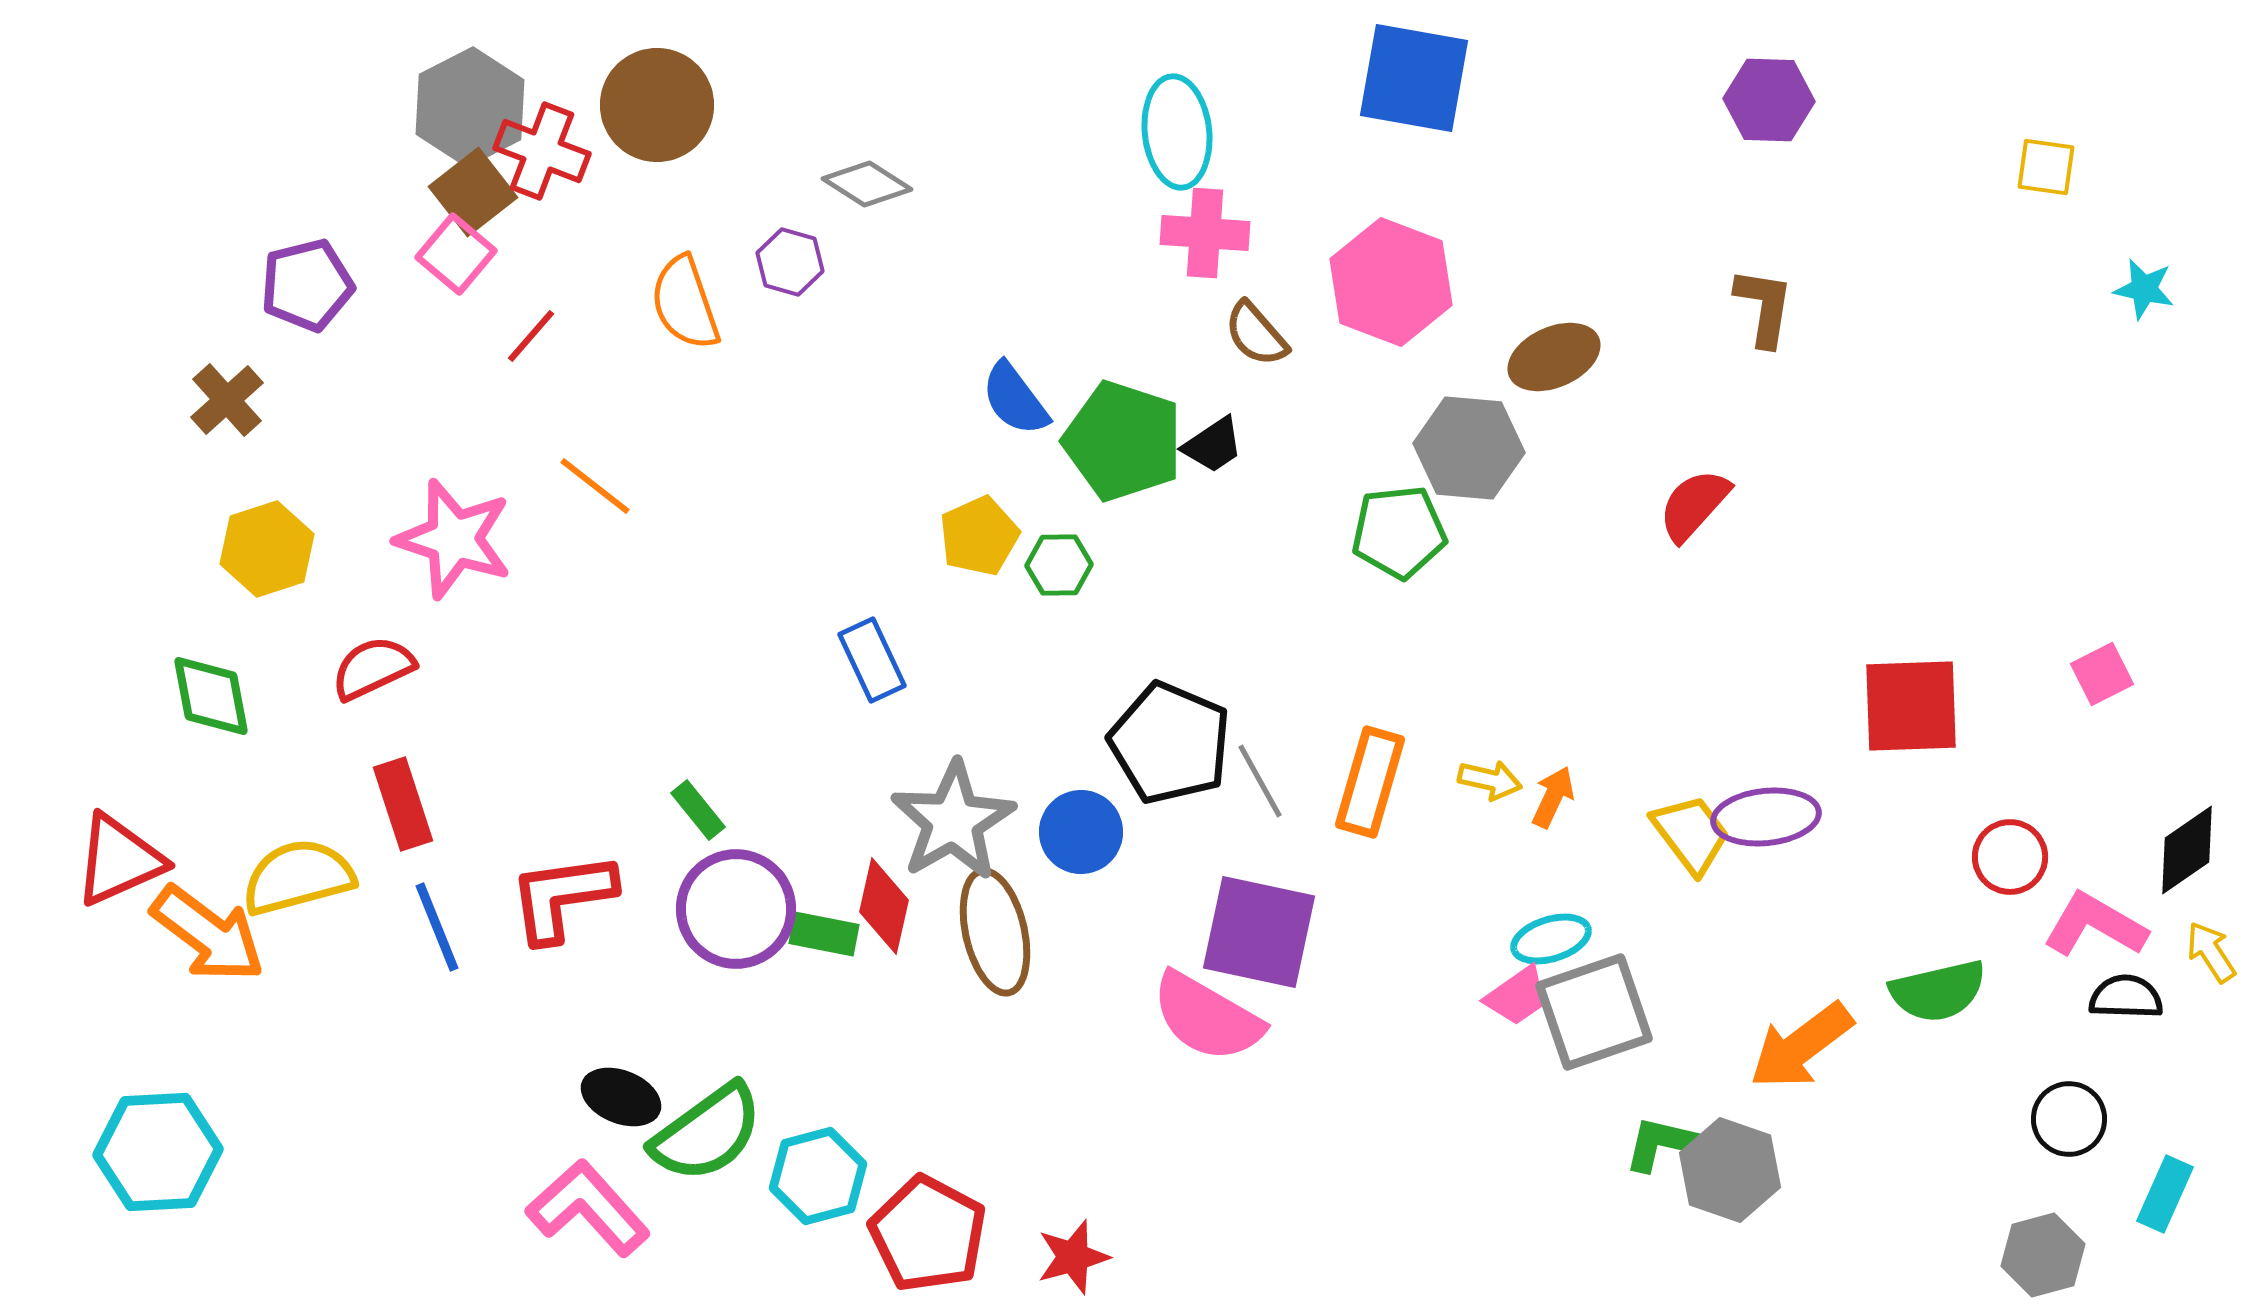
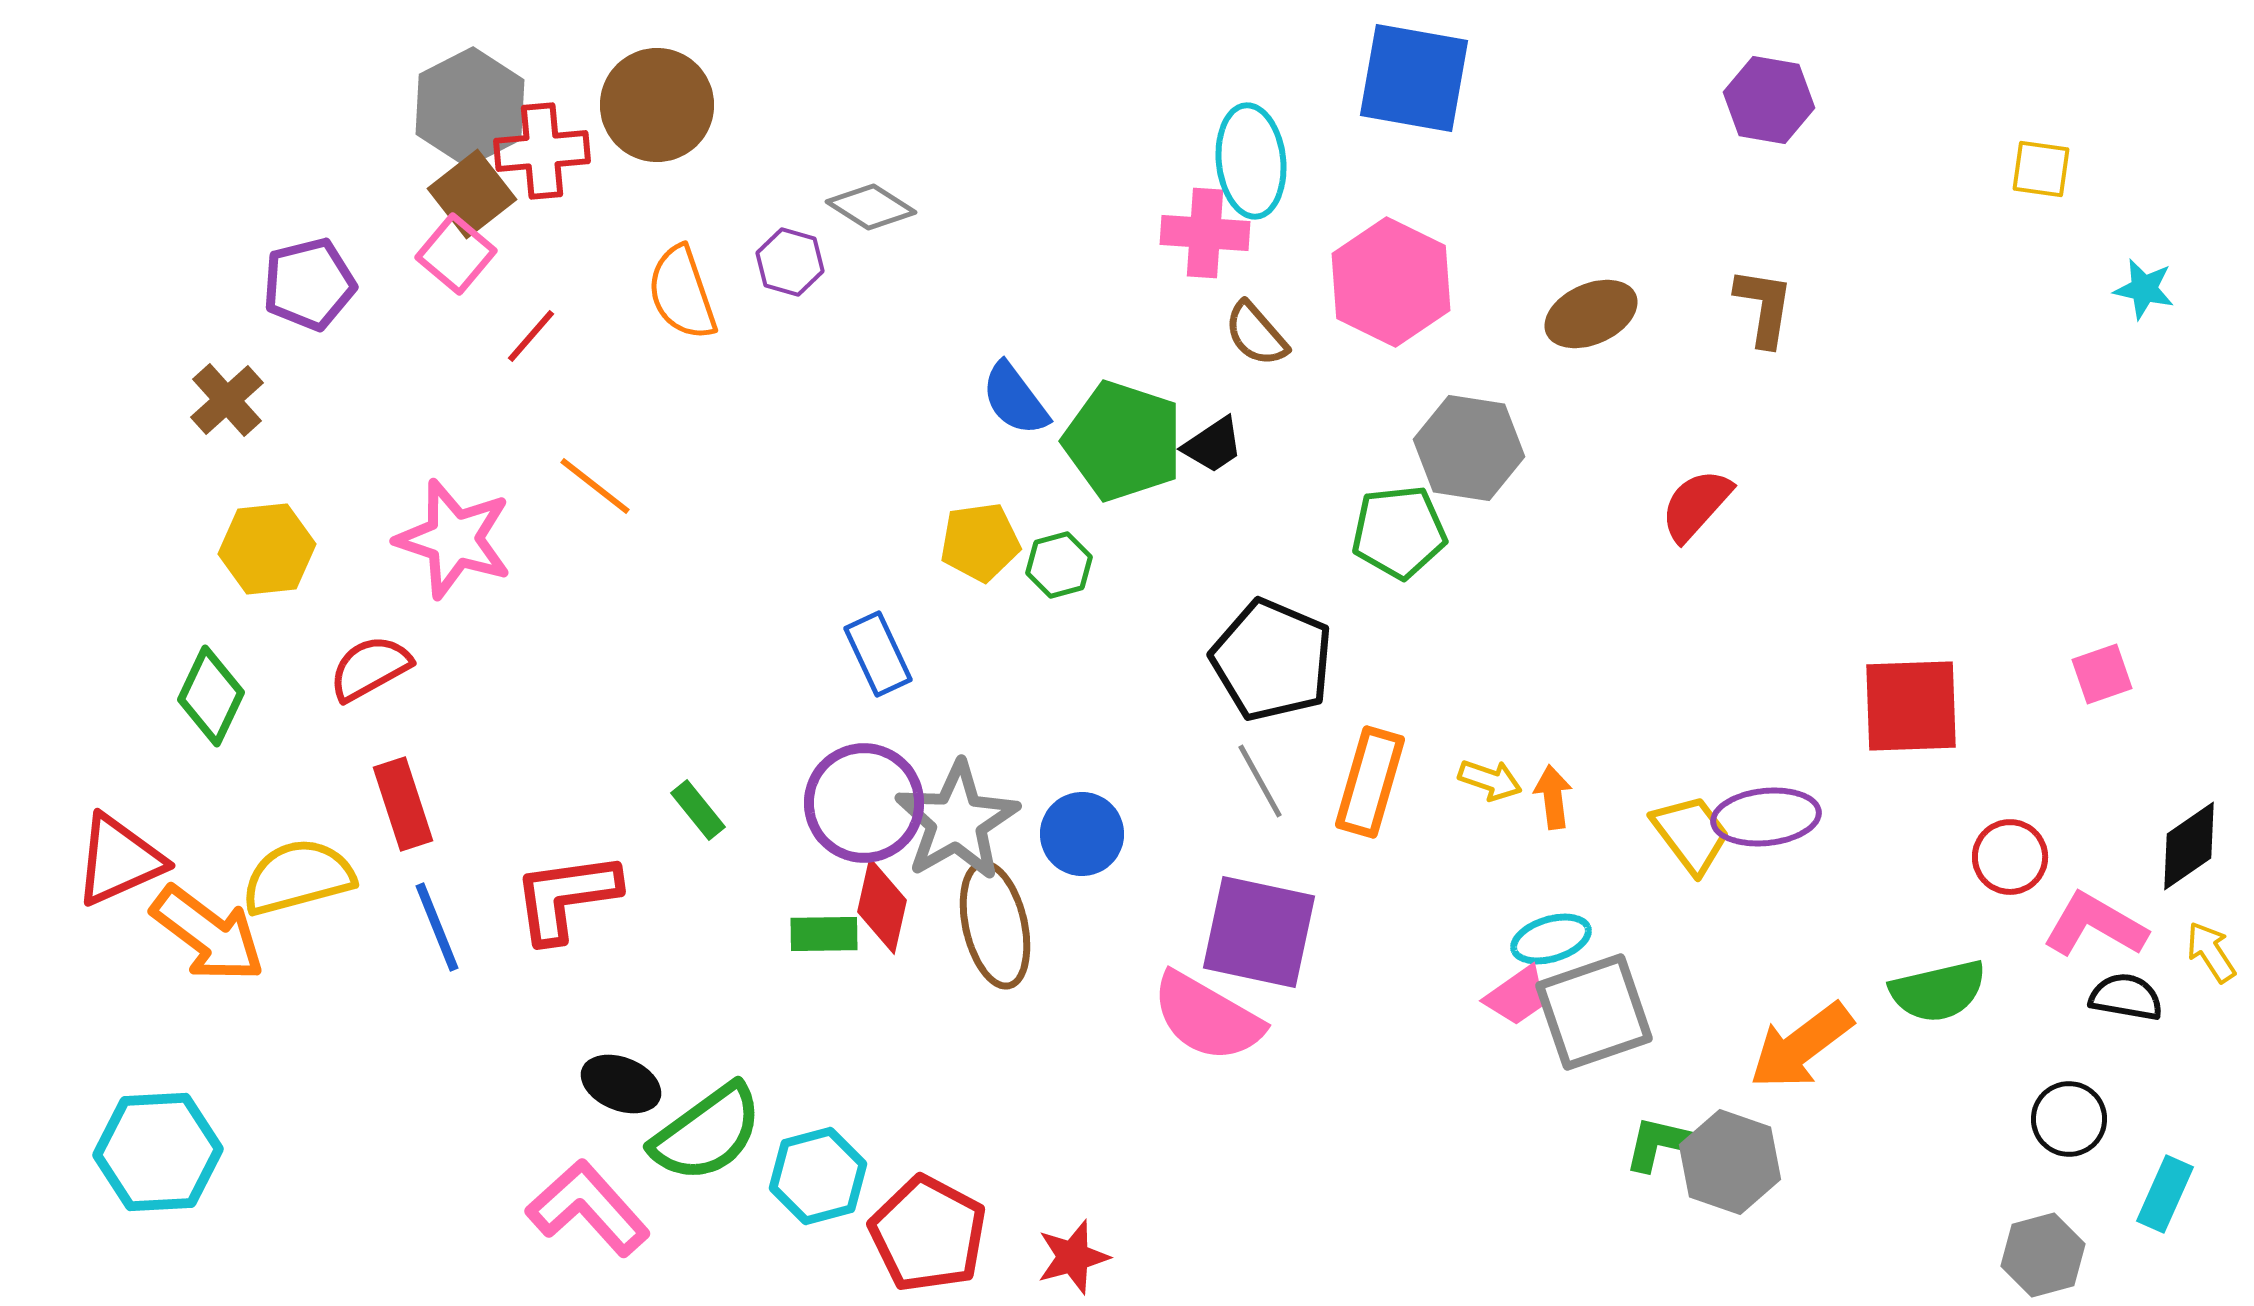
purple hexagon at (1769, 100): rotated 8 degrees clockwise
cyan ellipse at (1177, 132): moved 74 px right, 29 px down
red cross at (542, 151): rotated 26 degrees counterclockwise
yellow square at (2046, 167): moved 5 px left, 2 px down
gray diamond at (867, 184): moved 4 px right, 23 px down
brown square at (473, 192): moved 1 px left, 2 px down
pink hexagon at (1391, 282): rotated 5 degrees clockwise
purple pentagon at (307, 285): moved 2 px right, 1 px up
orange semicircle at (685, 303): moved 3 px left, 10 px up
brown ellipse at (1554, 357): moved 37 px right, 43 px up
gray hexagon at (1469, 448): rotated 4 degrees clockwise
red semicircle at (1694, 505): moved 2 px right
yellow pentagon at (979, 536): moved 1 px right, 6 px down; rotated 16 degrees clockwise
yellow hexagon at (267, 549): rotated 12 degrees clockwise
green hexagon at (1059, 565): rotated 14 degrees counterclockwise
blue rectangle at (872, 660): moved 6 px right, 6 px up
red semicircle at (373, 668): moved 3 px left; rotated 4 degrees counterclockwise
pink square at (2102, 674): rotated 8 degrees clockwise
green diamond at (211, 696): rotated 36 degrees clockwise
black pentagon at (1170, 743): moved 102 px right, 83 px up
yellow arrow at (1490, 780): rotated 6 degrees clockwise
orange arrow at (1553, 797): rotated 32 degrees counterclockwise
gray star at (953, 821): moved 4 px right
blue circle at (1081, 832): moved 1 px right, 2 px down
black diamond at (2187, 850): moved 2 px right, 4 px up
red L-shape at (562, 897): moved 4 px right
red diamond at (884, 906): moved 2 px left
purple circle at (736, 909): moved 128 px right, 106 px up
brown ellipse at (995, 932): moved 7 px up
green rectangle at (824, 934): rotated 12 degrees counterclockwise
black semicircle at (2126, 997): rotated 8 degrees clockwise
black ellipse at (621, 1097): moved 13 px up
gray hexagon at (1730, 1170): moved 8 px up
